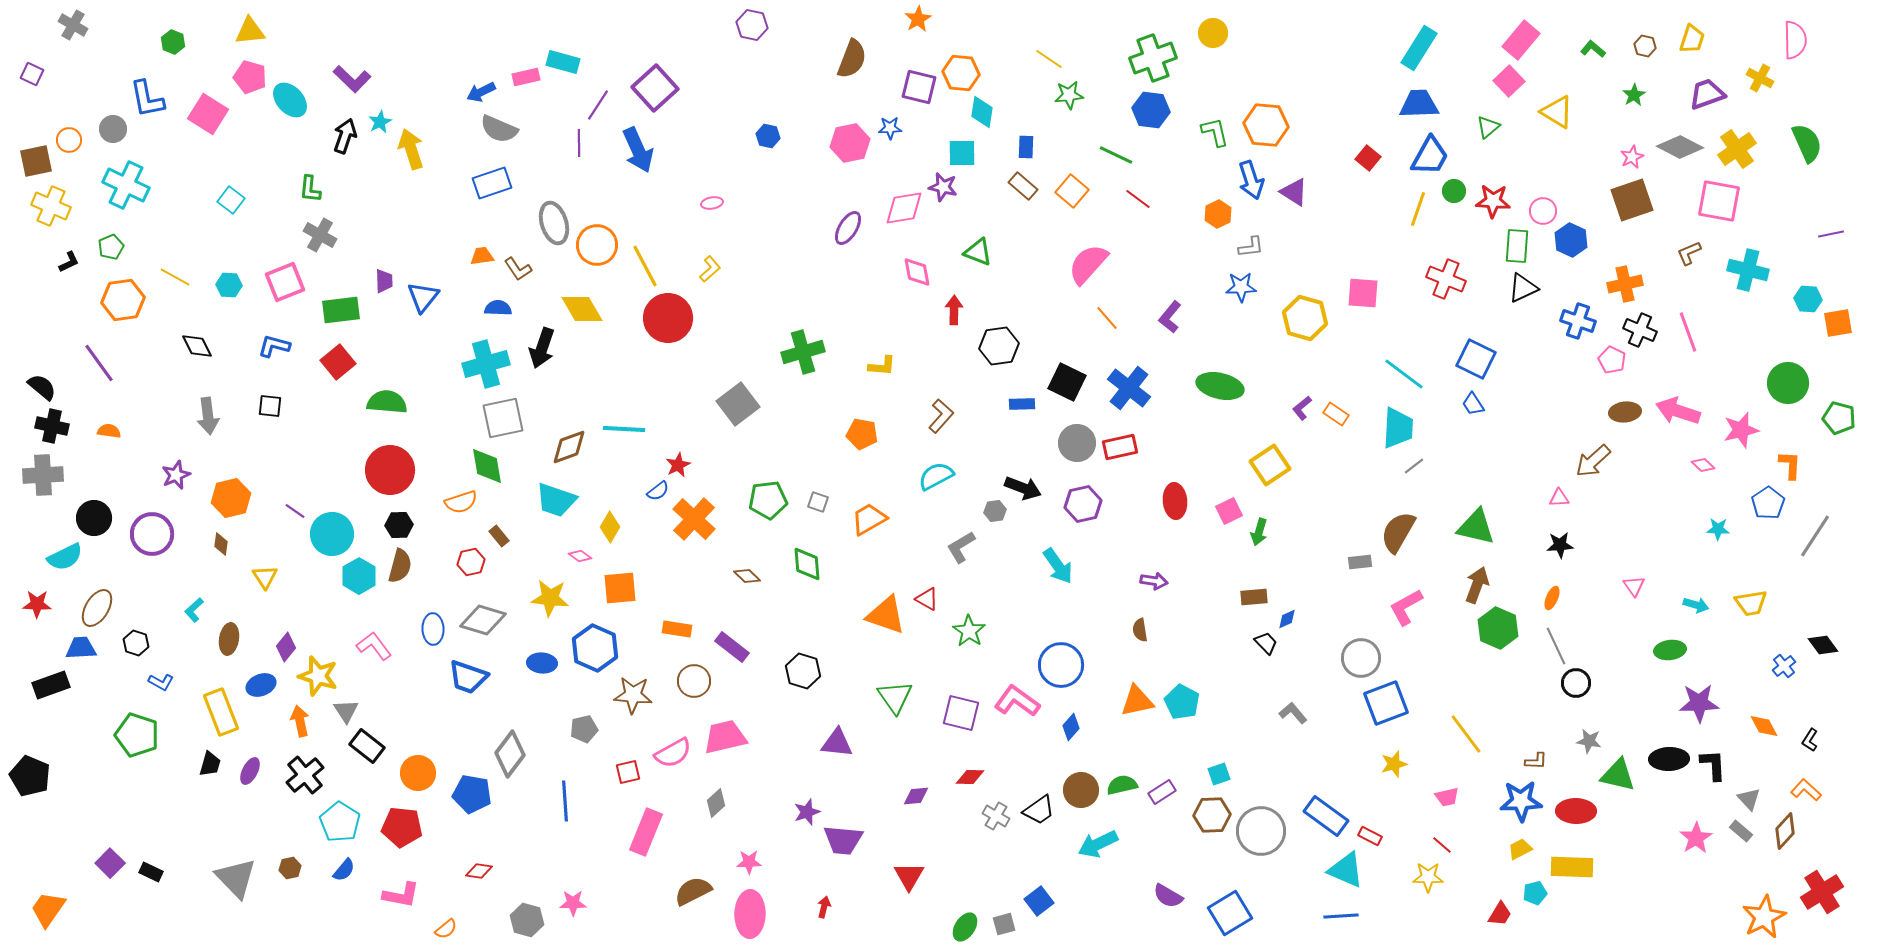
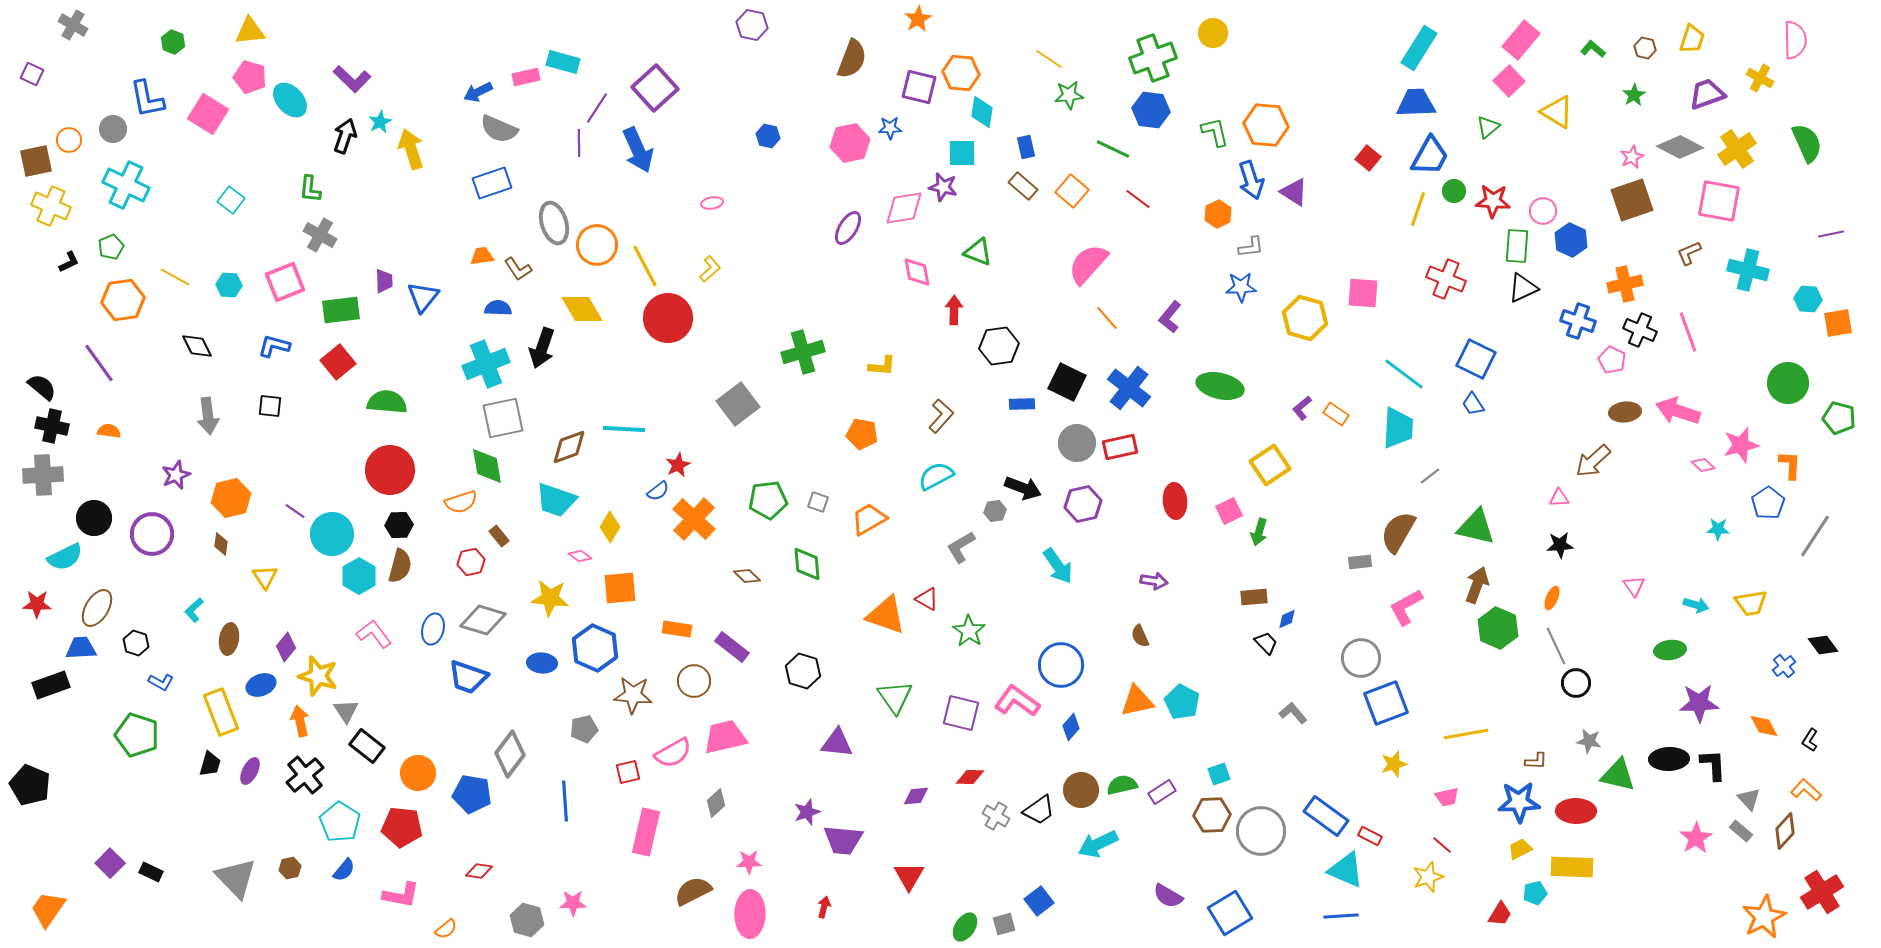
brown hexagon at (1645, 46): moved 2 px down
blue arrow at (481, 92): moved 3 px left
blue trapezoid at (1419, 104): moved 3 px left, 1 px up
purple line at (598, 105): moved 1 px left, 3 px down
blue rectangle at (1026, 147): rotated 15 degrees counterclockwise
green line at (1116, 155): moved 3 px left, 6 px up
cyan cross at (486, 364): rotated 6 degrees counterclockwise
pink star at (1741, 430): moved 15 px down
gray line at (1414, 466): moved 16 px right, 10 px down
blue ellipse at (433, 629): rotated 16 degrees clockwise
brown semicircle at (1140, 630): moved 6 px down; rotated 15 degrees counterclockwise
pink L-shape at (374, 646): moved 12 px up
yellow line at (1466, 734): rotated 63 degrees counterclockwise
black pentagon at (30, 776): moved 9 px down
blue star at (1521, 801): moved 2 px left, 1 px down
pink rectangle at (646, 832): rotated 9 degrees counterclockwise
yellow star at (1428, 877): rotated 20 degrees counterclockwise
